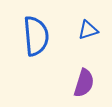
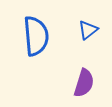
blue triangle: rotated 20 degrees counterclockwise
